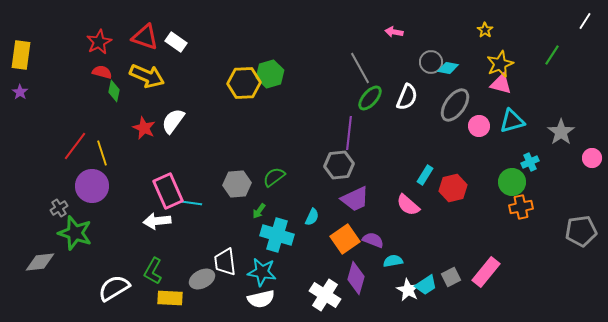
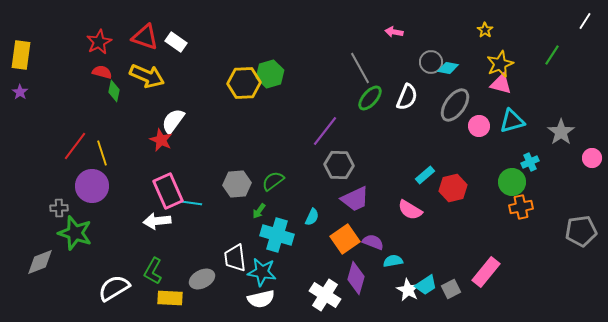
red star at (144, 128): moved 17 px right, 12 px down
purple line at (349, 133): moved 24 px left, 2 px up; rotated 32 degrees clockwise
gray hexagon at (339, 165): rotated 8 degrees clockwise
cyan rectangle at (425, 175): rotated 18 degrees clockwise
green semicircle at (274, 177): moved 1 px left, 4 px down
pink semicircle at (408, 205): moved 2 px right, 5 px down; rotated 10 degrees counterclockwise
gray cross at (59, 208): rotated 30 degrees clockwise
purple semicircle at (373, 240): moved 2 px down
gray diamond at (40, 262): rotated 16 degrees counterclockwise
white trapezoid at (225, 262): moved 10 px right, 4 px up
gray square at (451, 277): moved 12 px down
